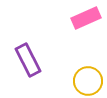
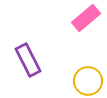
pink rectangle: rotated 16 degrees counterclockwise
